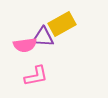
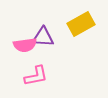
yellow rectangle: moved 19 px right
